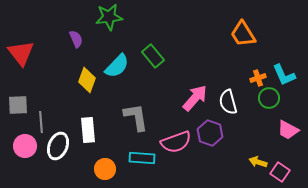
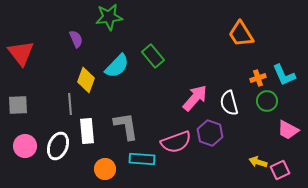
orange trapezoid: moved 2 px left
yellow diamond: moved 1 px left
green circle: moved 2 px left, 3 px down
white semicircle: moved 1 px right, 1 px down
gray L-shape: moved 10 px left, 9 px down
gray line: moved 29 px right, 18 px up
white rectangle: moved 1 px left, 1 px down
cyan rectangle: moved 1 px down
pink square: moved 2 px up; rotated 30 degrees clockwise
